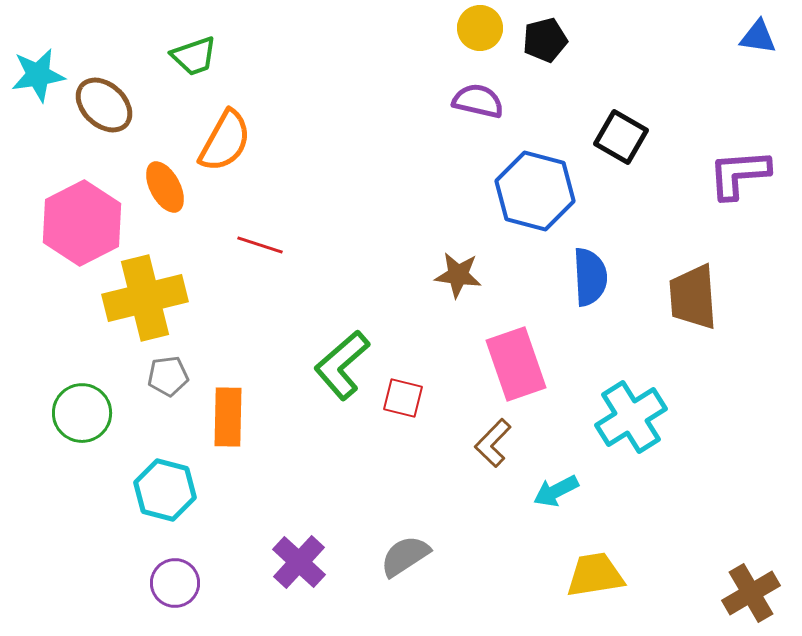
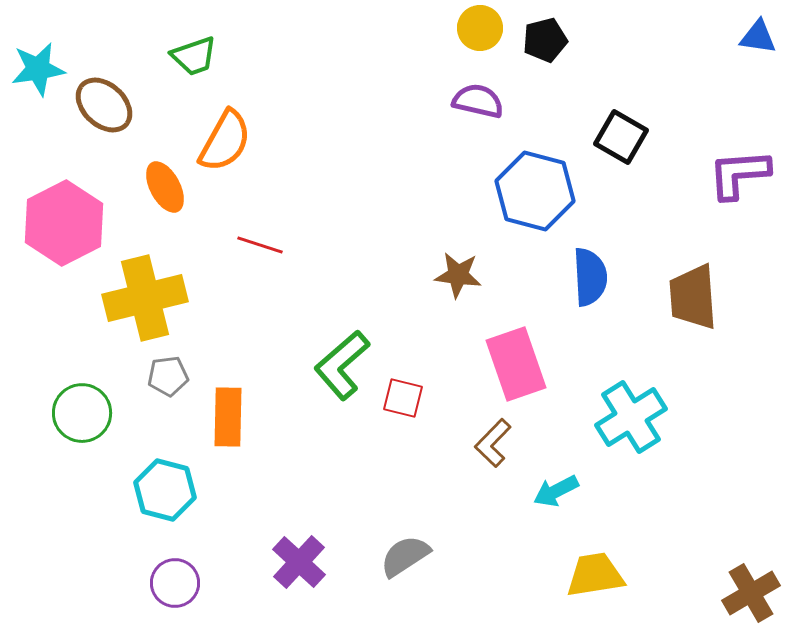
cyan star: moved 6 px up
pink hexagon: moved 18 px left
